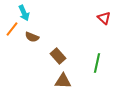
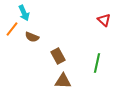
red triangle: moved 2 px down
brown rectangle: rotated 14 degrees clockwise
